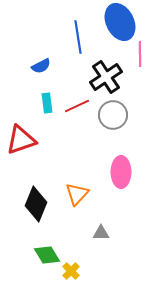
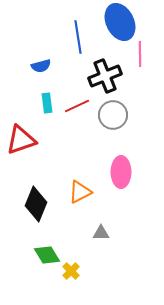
blue semicircle: rotated 12 degrees clockwise
black cross: moved 1 px left, 1 px up; rotated 12 degrees clockwise
orange triangle: moved 3 px right, 2 px up; rotated 20 degrees clockwise
